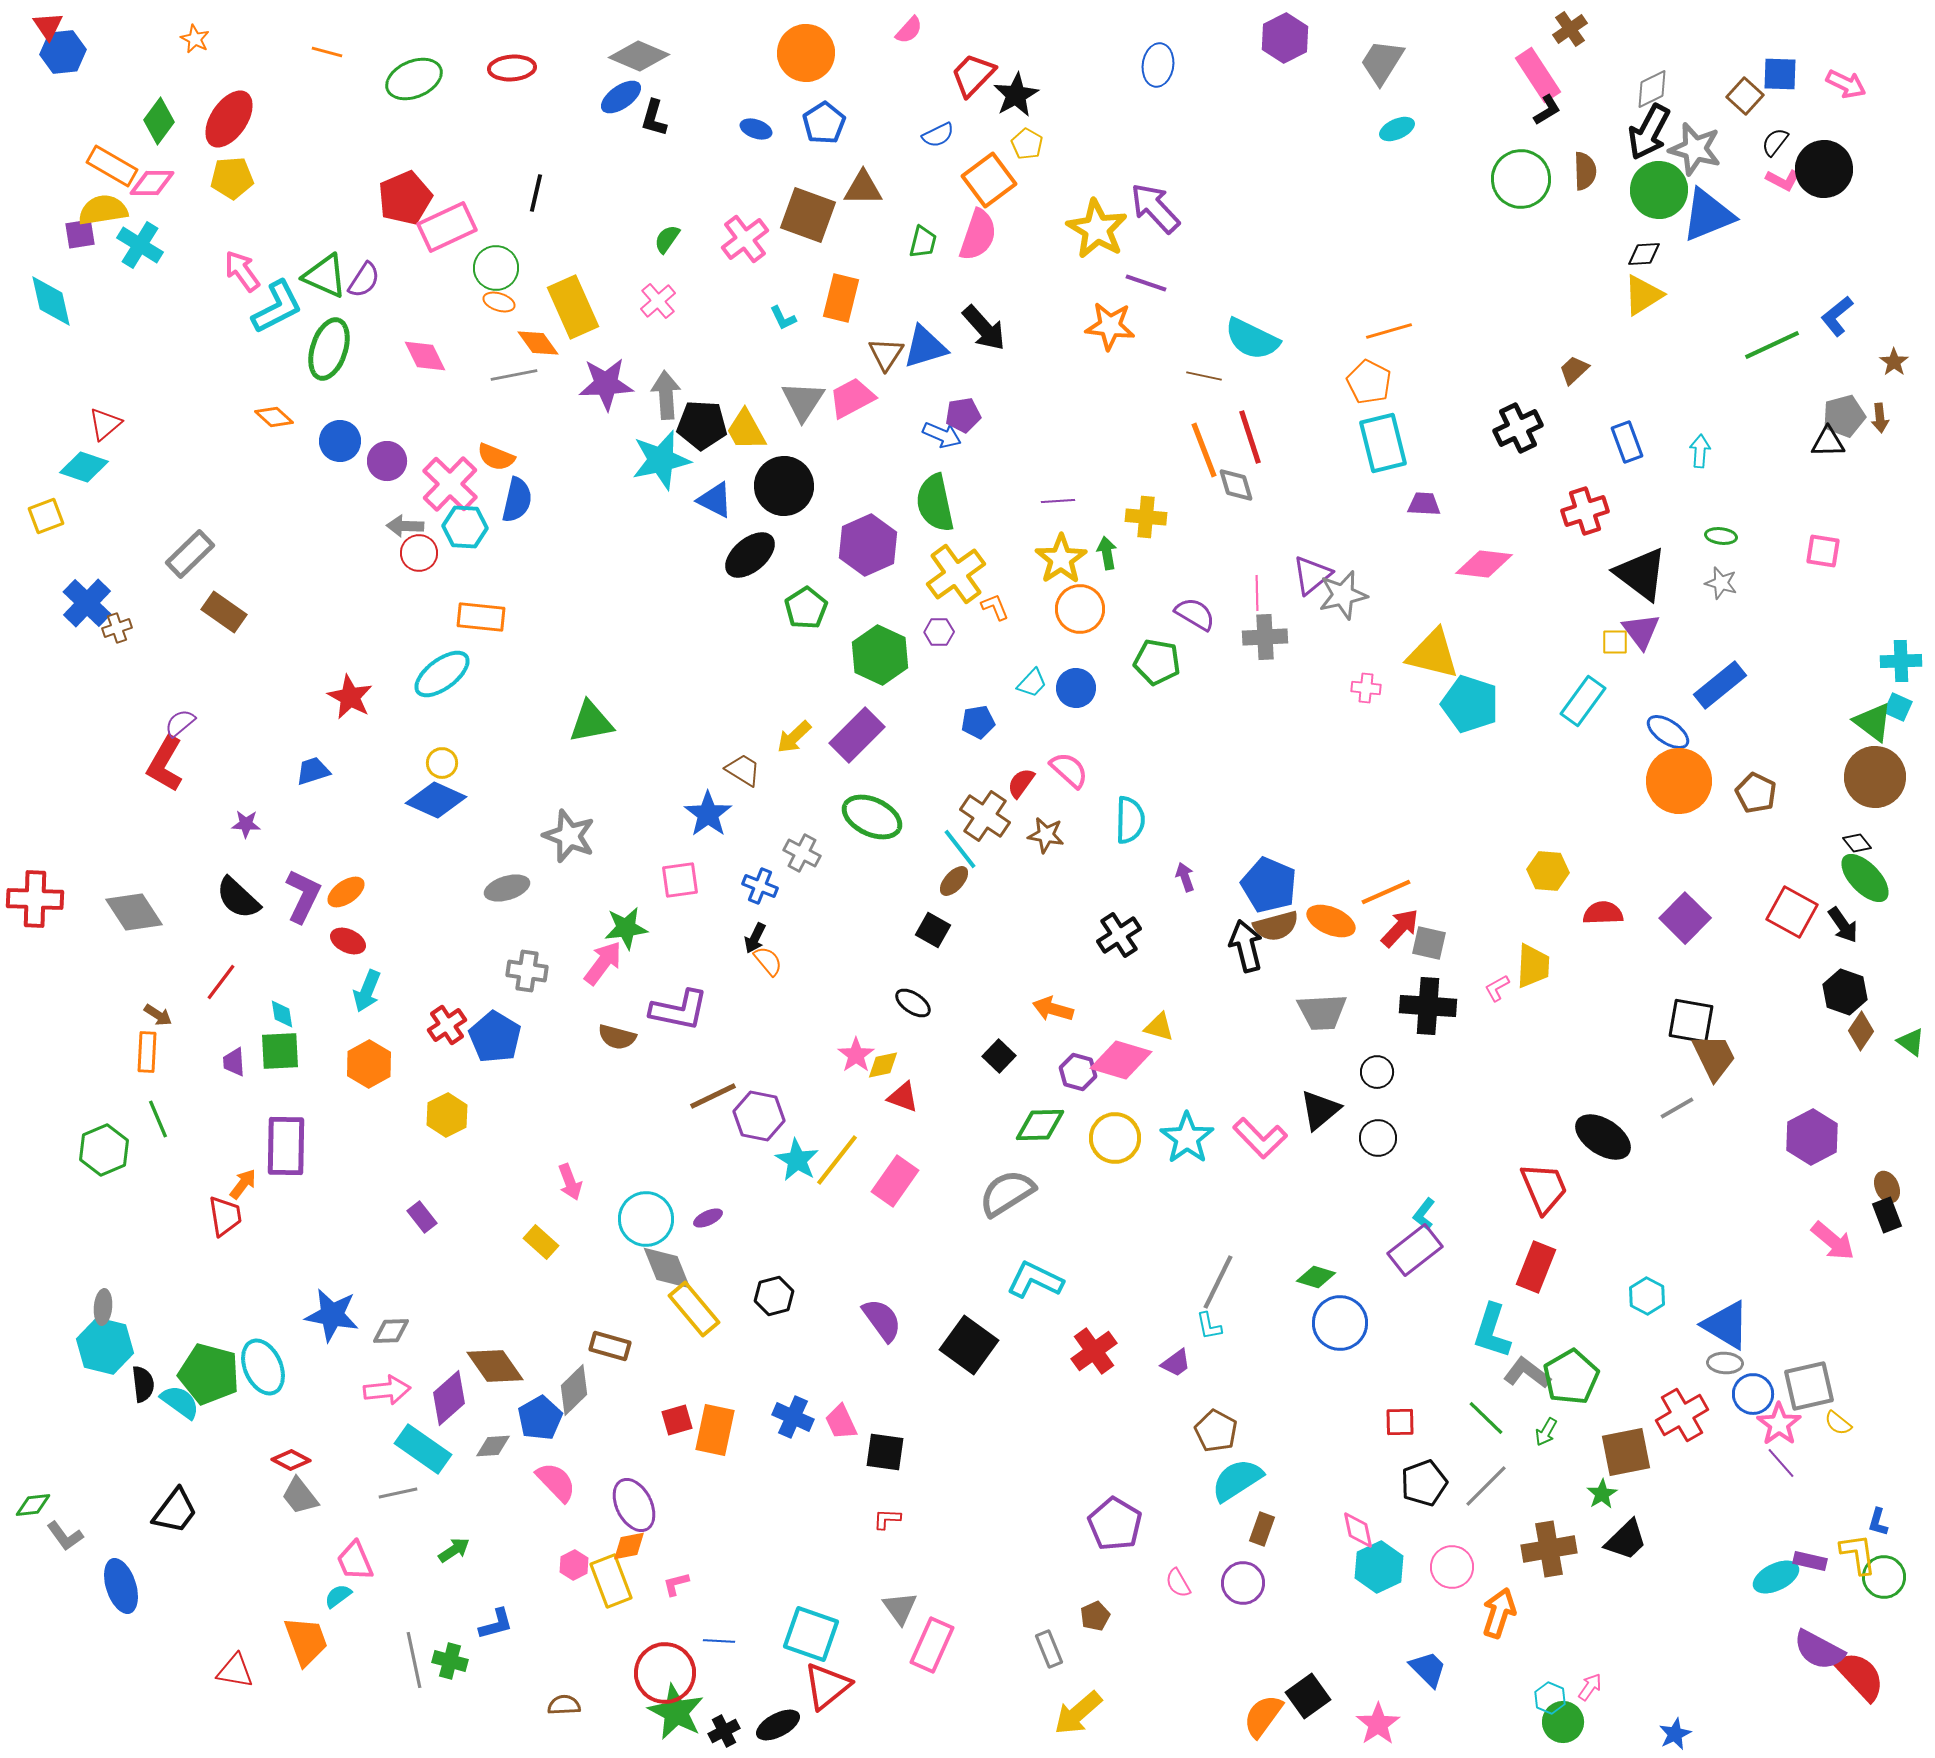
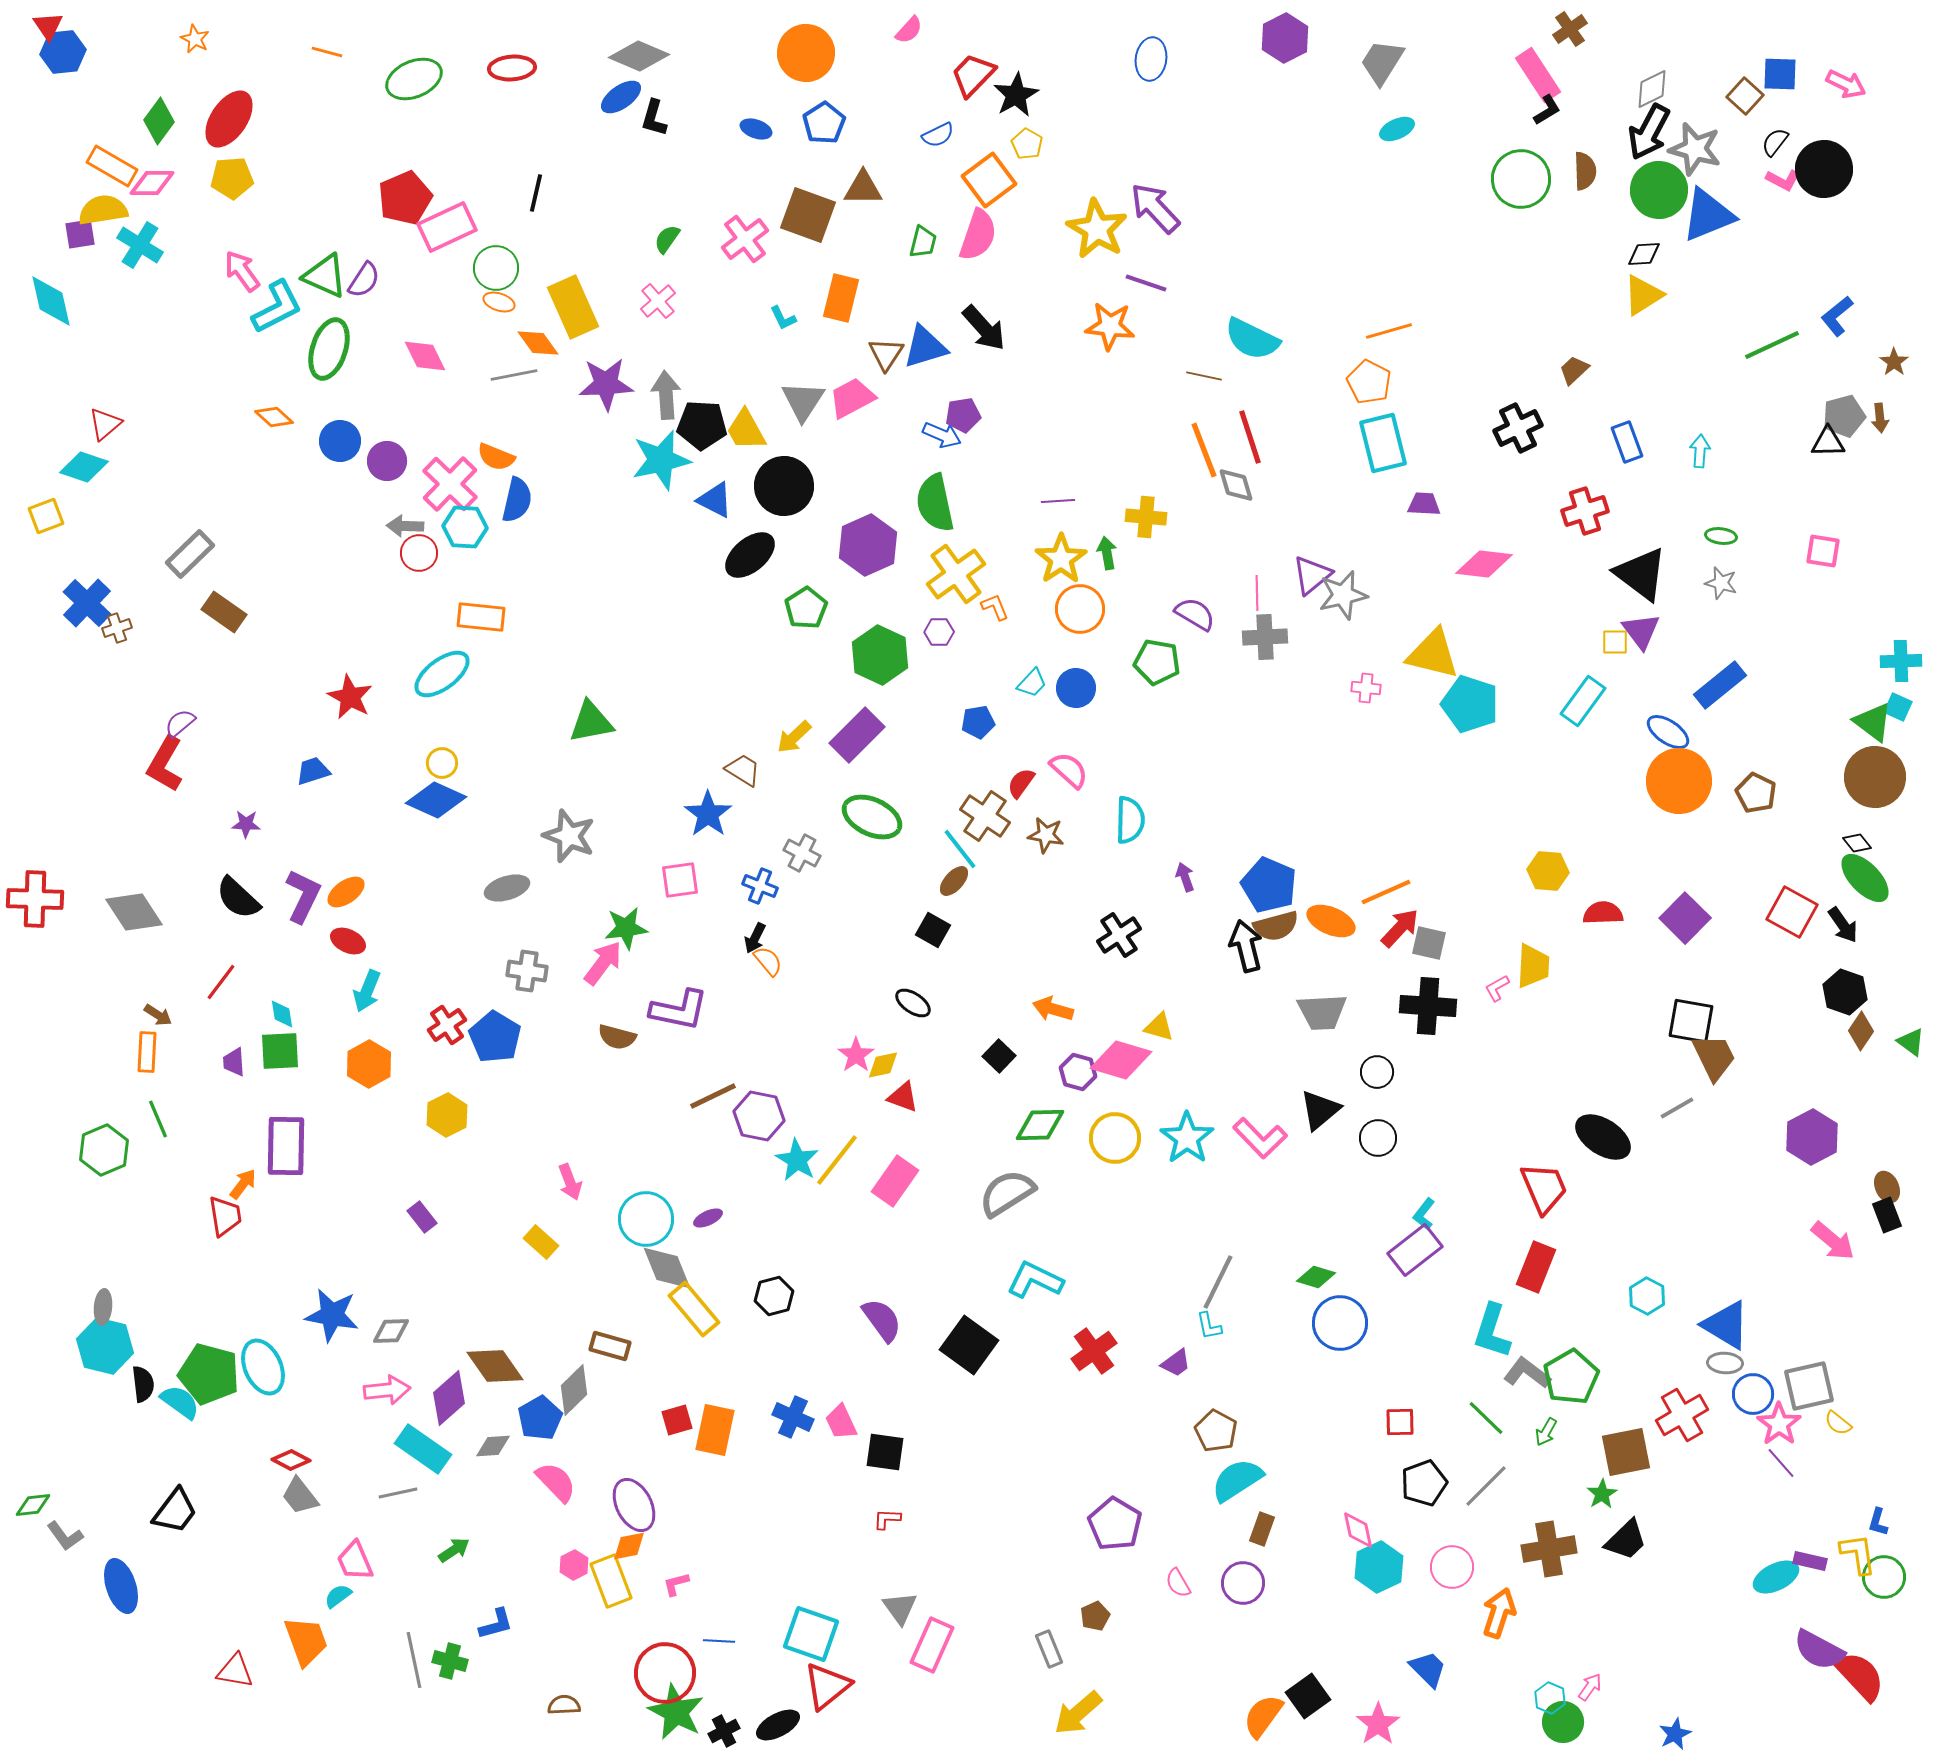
blue ellipse at (1158, 65): moved 7 px left, 6 px up
